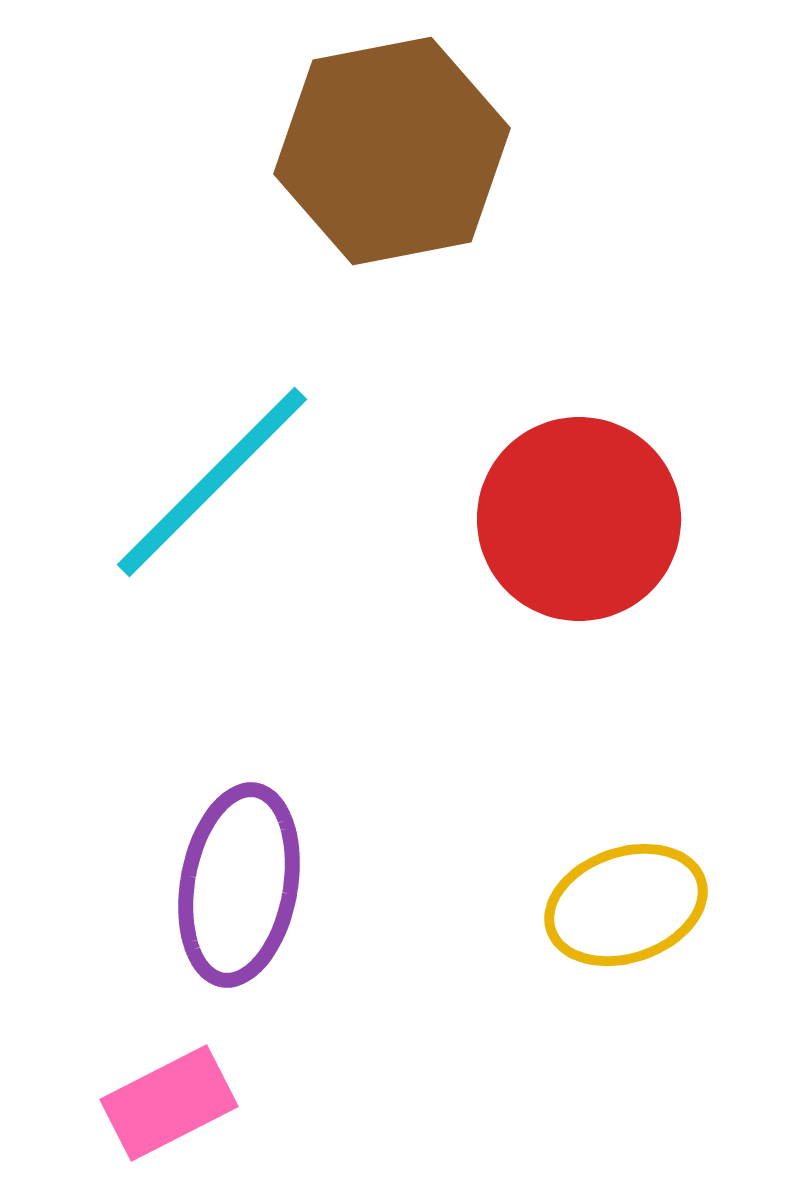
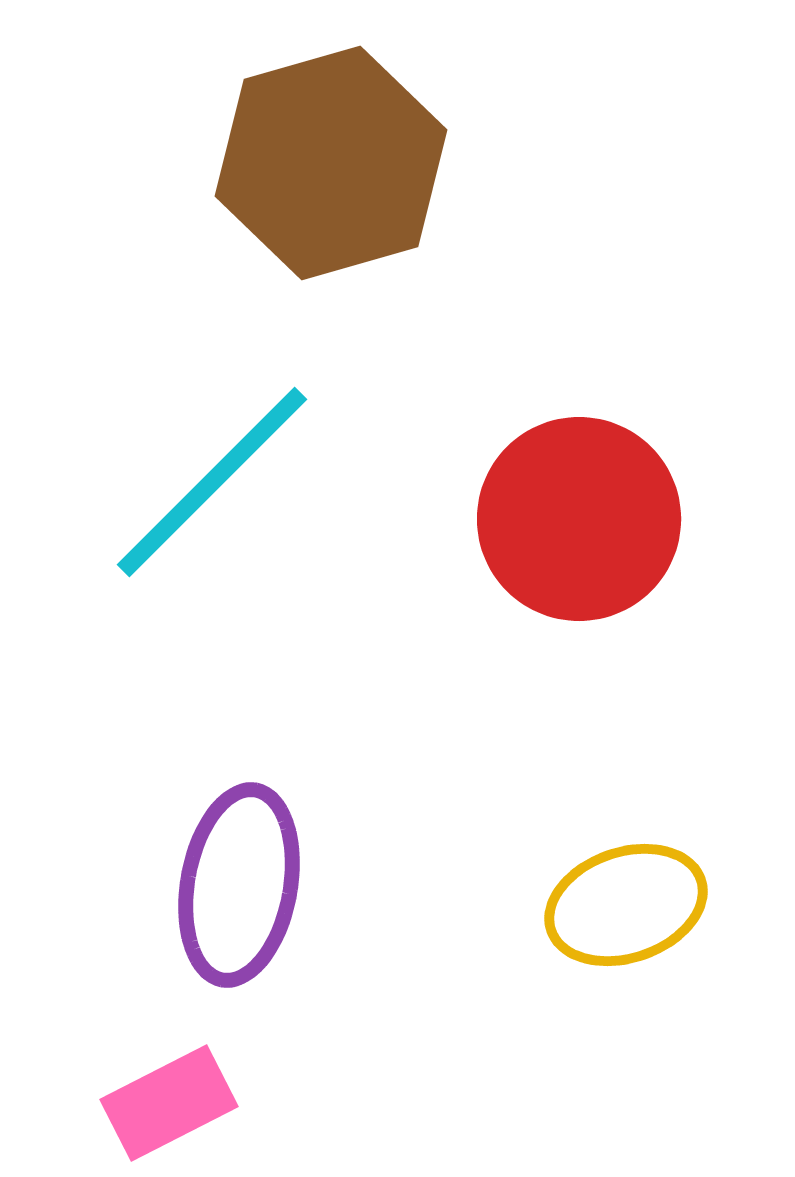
brown hexagon: moved 61 px left, 12 px down; rotated 5 degrees counterclockwise
